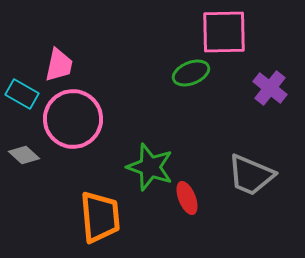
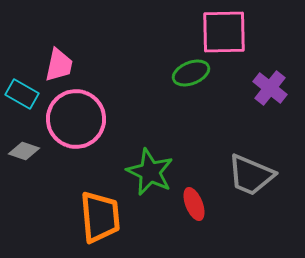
pink circle: moved 3 px right
gray diamond: moved 4 px up; rotated 24 degrees counterclockwise
green star: moved 5 px down; rotated 6 degrees clockwise
red ellipse: moved 7 px right, 6 px down
